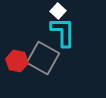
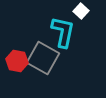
white square: moved 23 px right
cyan L-shape: rotated 12 degrees clockwise
